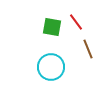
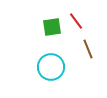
red line: moved 1 px up
green square: rotated 18 degrees counterclockwise
